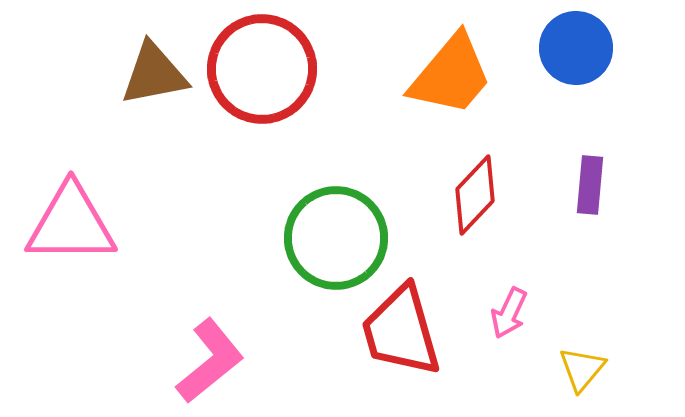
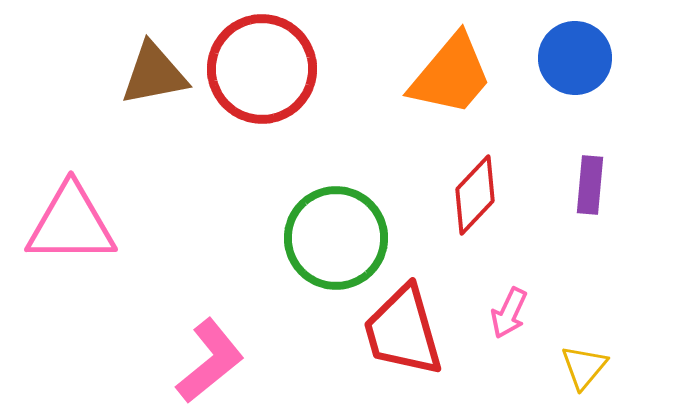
blue circle: moved 1 px left, 10 px down
red trapezoid: moved 2 px right
yellow triangle: moved 2 px right, 2 px up
